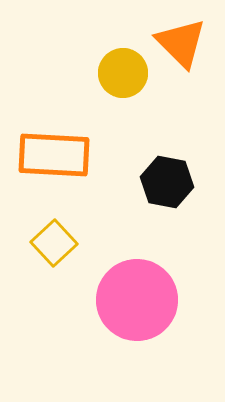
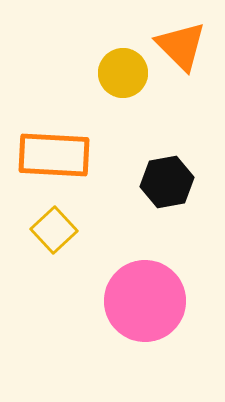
orange triangle: moved 3 px down
black hexagon: rotated 21 degrees counterclockwise
yellow square: moved 13 px up
pink circle: moved 8 px right, 1 px down
